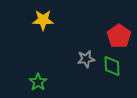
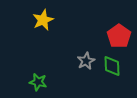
yellow star: rotated 25 degrees counterclockwise
gray star: moved 2 px down; rotated 18 degrees counterclockwise
green star: rotated 24 degrees counterclockwise
